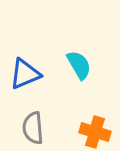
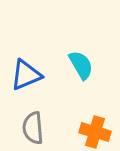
cyan semicircle: moved 2 px right
blue triangle: moved 1 px right, 1 px down
